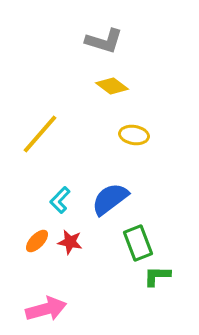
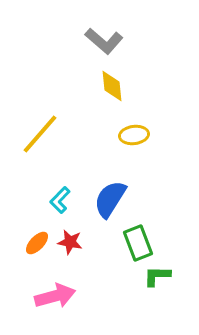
gray L-shape: rotated 24 degrees clockwise
yellow diamond: rotated 48 degrees clockwise
yellow ellipse: rotated 16 degrees counterclockwise
blue semicircle: rotated 21 degrees counterclockwise
orange ellipse: moved 2 px down
pink arrow: moved 9 px right, 13 px up
